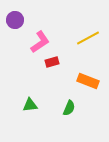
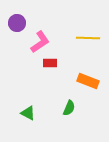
purple circle: moved 2 px right, 3 px down
yellow line: rotated 30 degrees clockwise
red rectangle: moved 2 px left, 1 px down; rotated 16 degrees clockwise
green triangle: moved 2 px left, 8 px down; rotated 35 degrees clockwise
